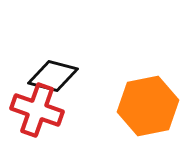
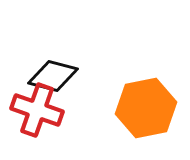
orange hexagon: moved 2 px left, 2 px down
